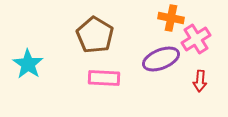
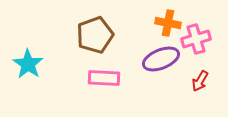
orange cross: moved 3 px left, 5 px down
brown pentagon: rotated 21 degrees clockwise
pink cross: rotated 16 degrees clockwise
red arrow: rotated 25 degrees clockwise
